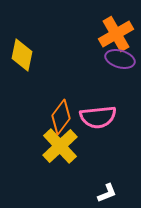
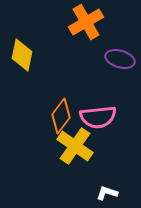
orange cross: moved 30 px left, 12 px up
orange diamond: moved 1 px up
yellow cross: moved 15 px right; rotated 12 degrees counterclockwise
white L-shape: rotated 140 degrees counterclockwise
